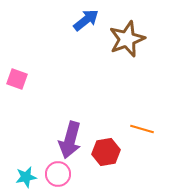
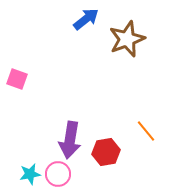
blue arrow: moved 1 px up
orange line: moved 4 px right, 2 px down; rotated 35 degrees clockwise
purple arrow: rotated 6 degrees counterclockwise
cyan star: moved 4 px right, 3 px up
